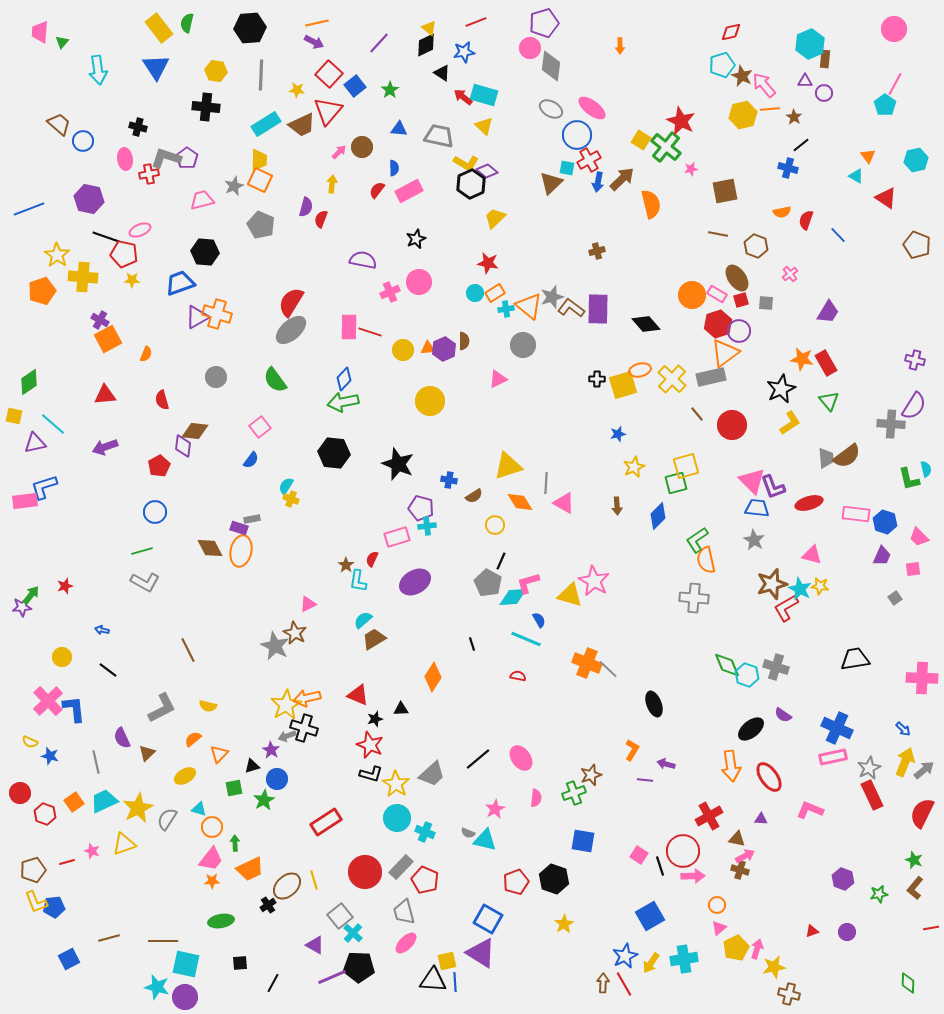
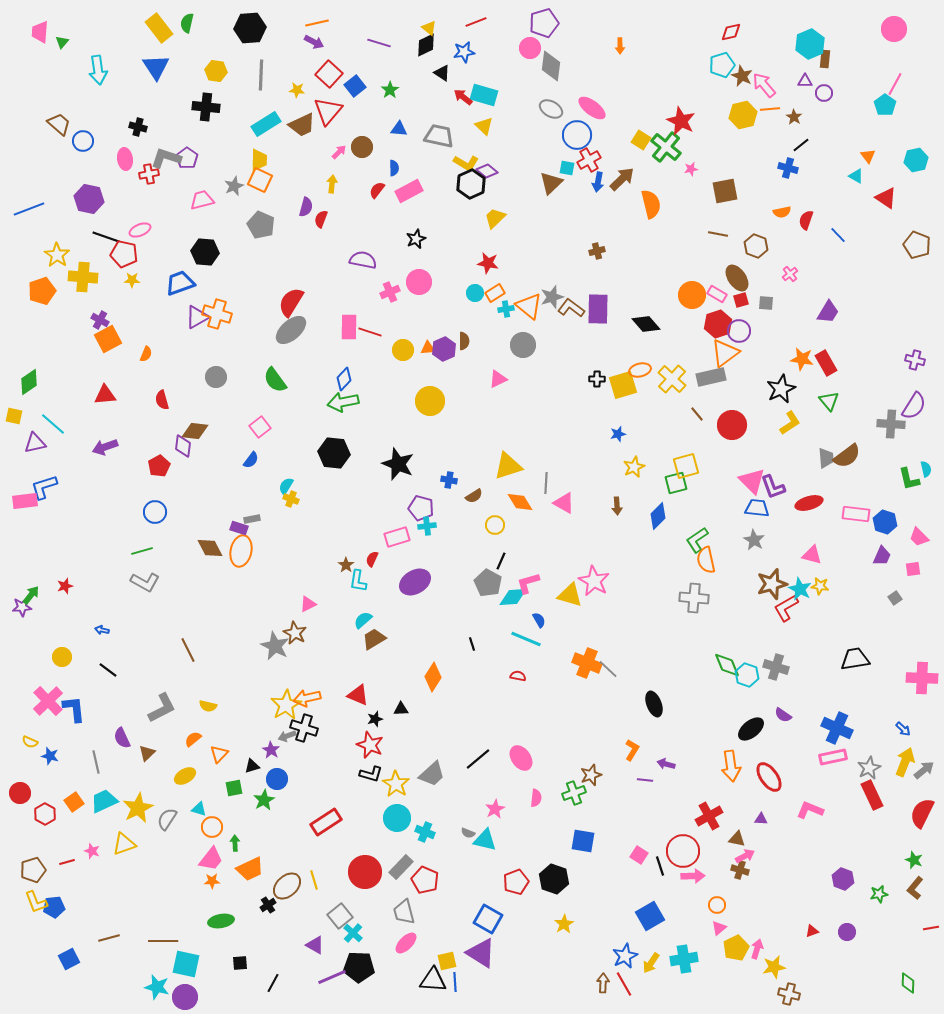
purple line at (379, 43): rotated 65 degrees clockwise
red hexagon at (45, 814): rotated 10 degrees clockwise
